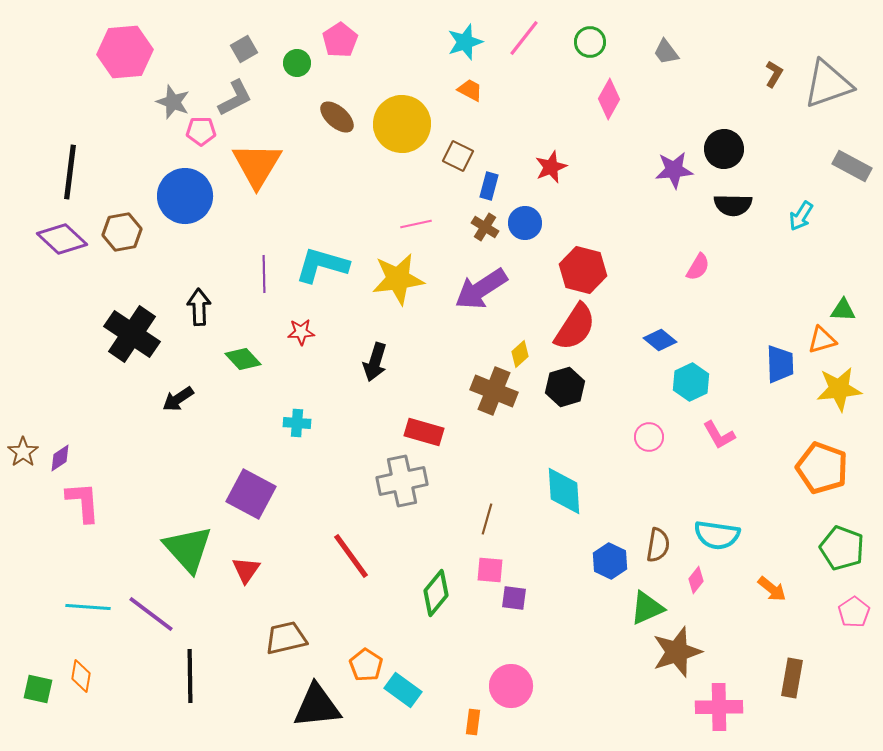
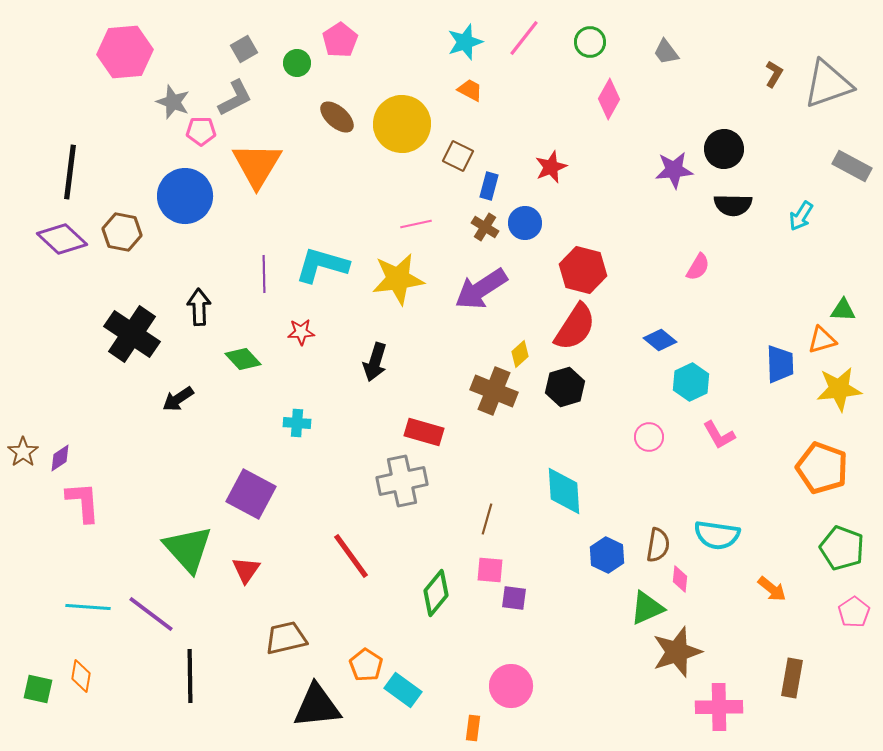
brown hexagon at (122, 232): rotated 21 degrees clockwise
blue hexagon at (610, 561): moved 3 px left, 6 px up
pink diamond at (696, 580): moved 16 px left, 1 px up; rotated 32 degrees counterclockwise
orange rectangle at (473, 722): moved 6 px down
